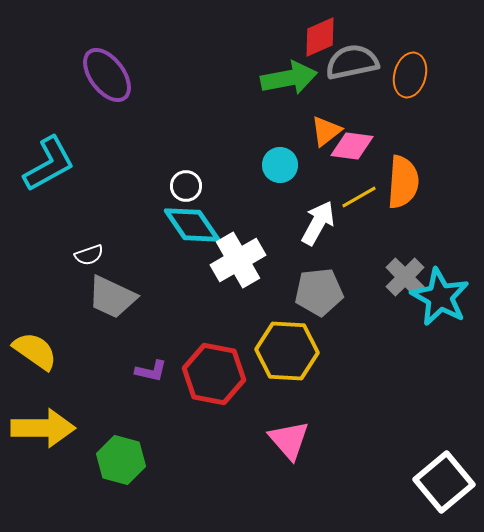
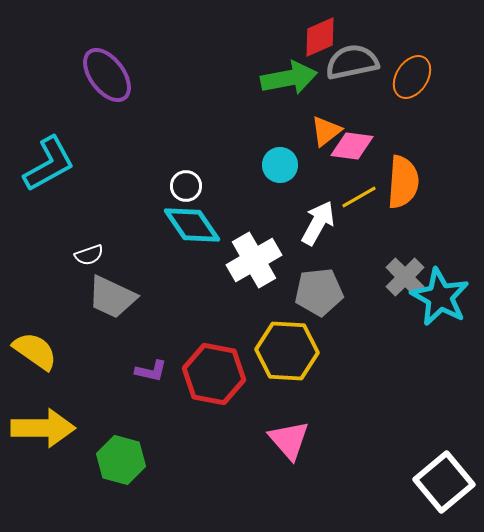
orange ellipse: moved 2 px right, 2 px down; rotated 18 degrees clockwise
white cross: moved 16 px right
